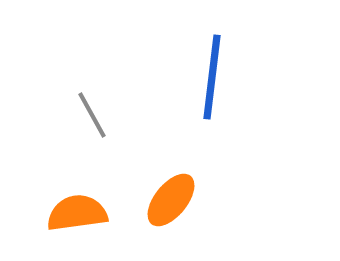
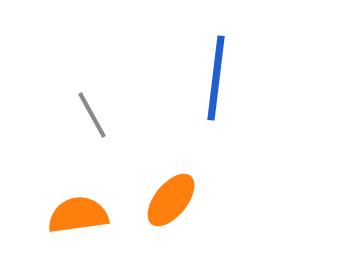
blue line: moved 4 px right, 1 px down
orange semicircle: moved 1 px right, 2 px down
